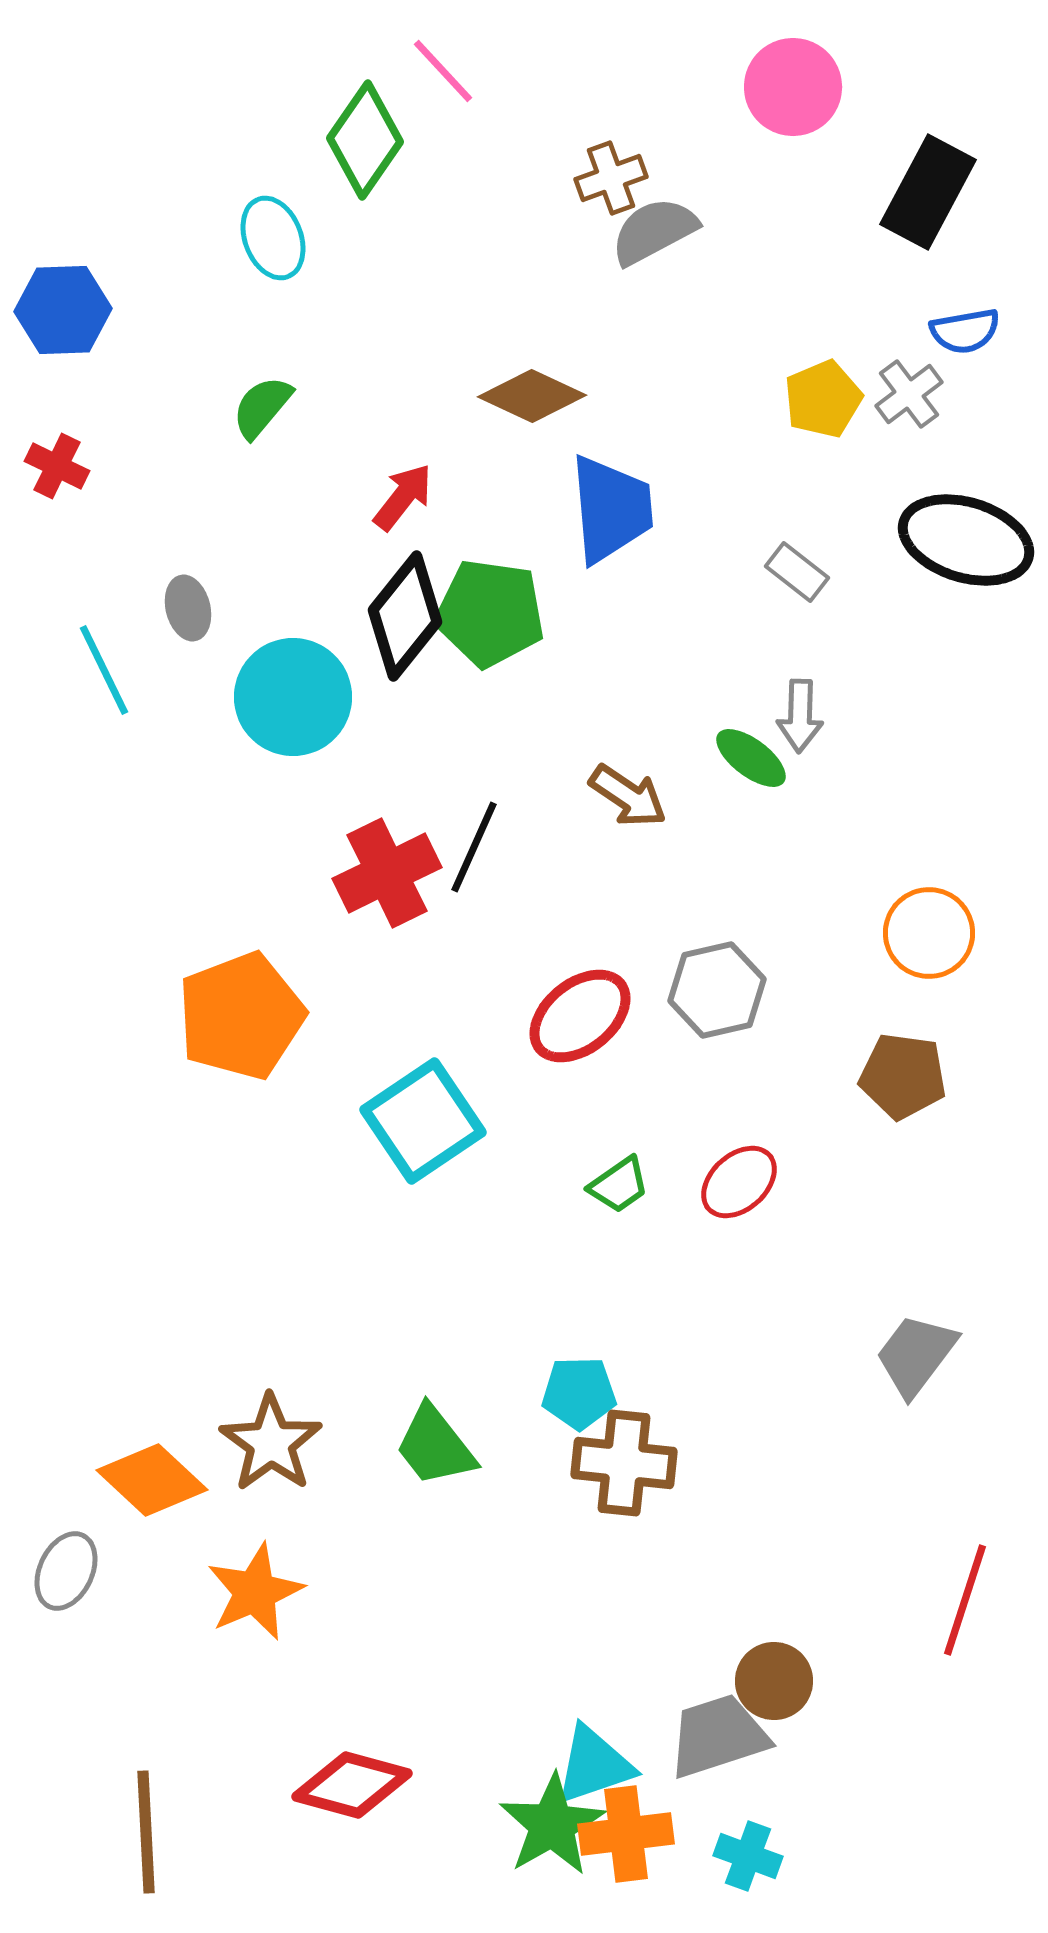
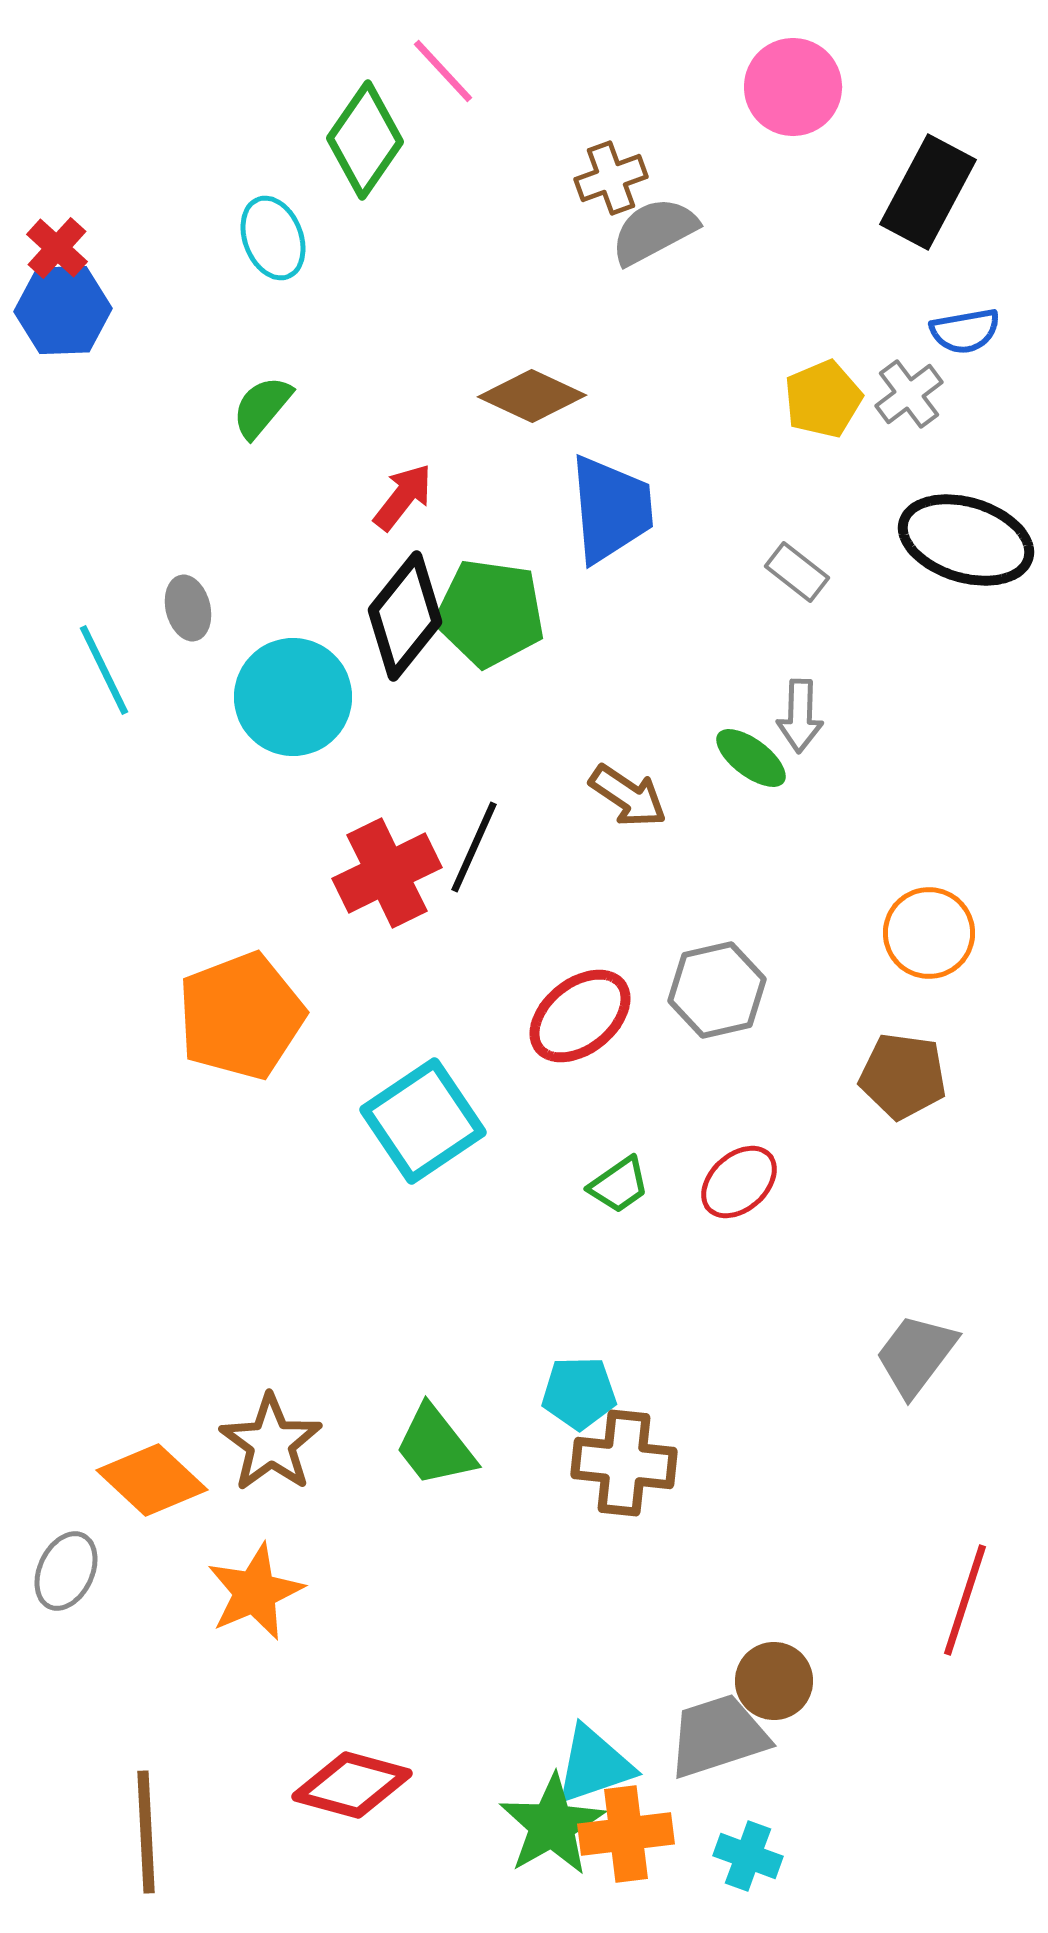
red cross at (57, 466): moved 218 px up; rotated 16 degrees clockwise
